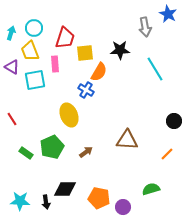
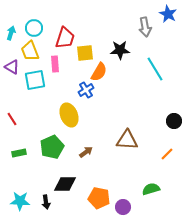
blue cross: rotated 28 degrees clockwise
green rectangle: moved 7 px left; rotated 48 degrees counterclockwise
black diamond: moved 5 px up
